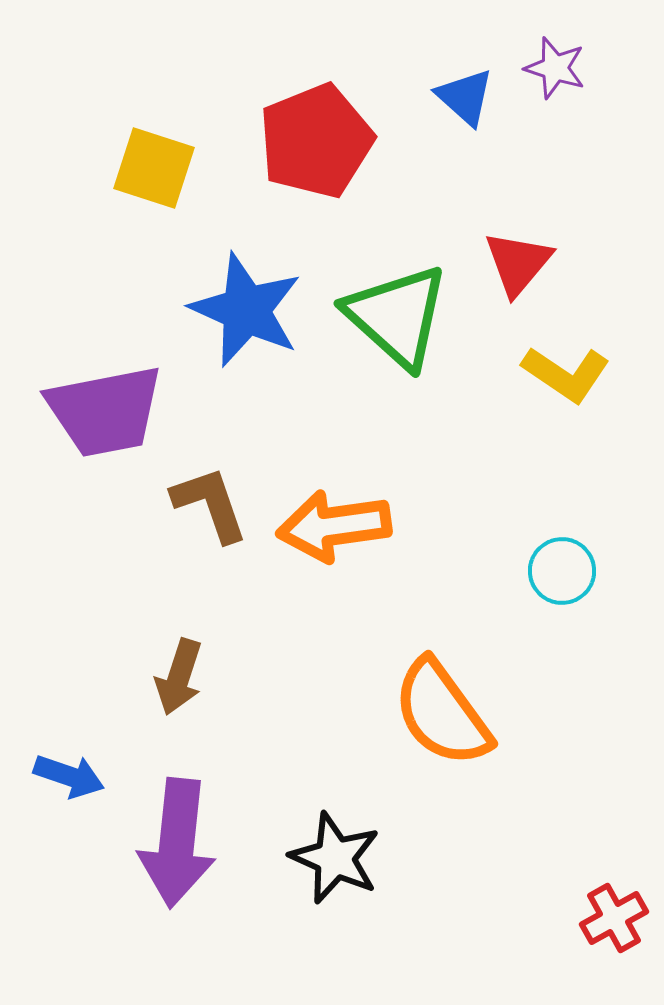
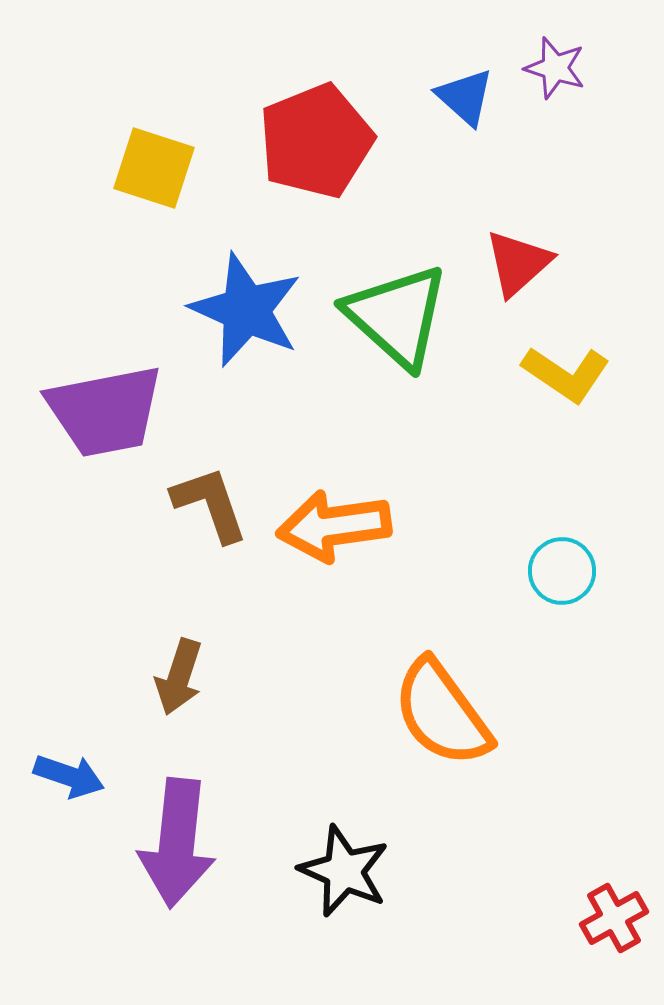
red triangle: rotated 8 degrees clockwise
black star: moved 9 px right, 13 px down
